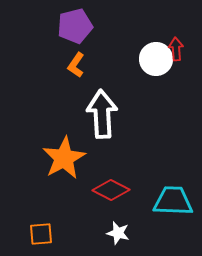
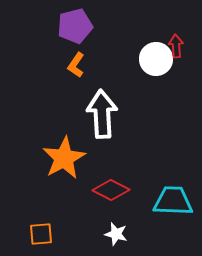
red arrow: moved 3 px up
white star: moved 2 px left, 1 px down
